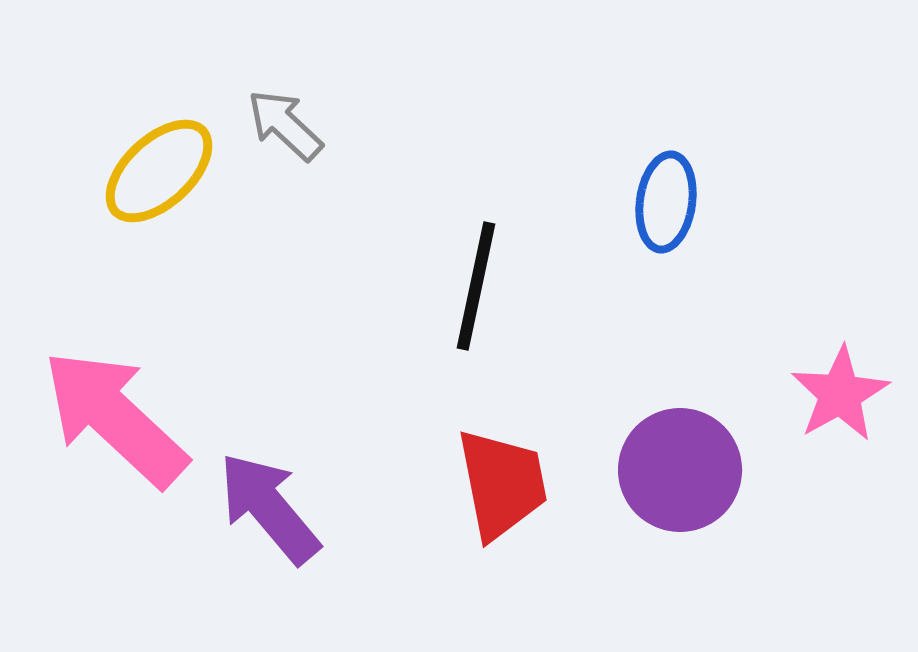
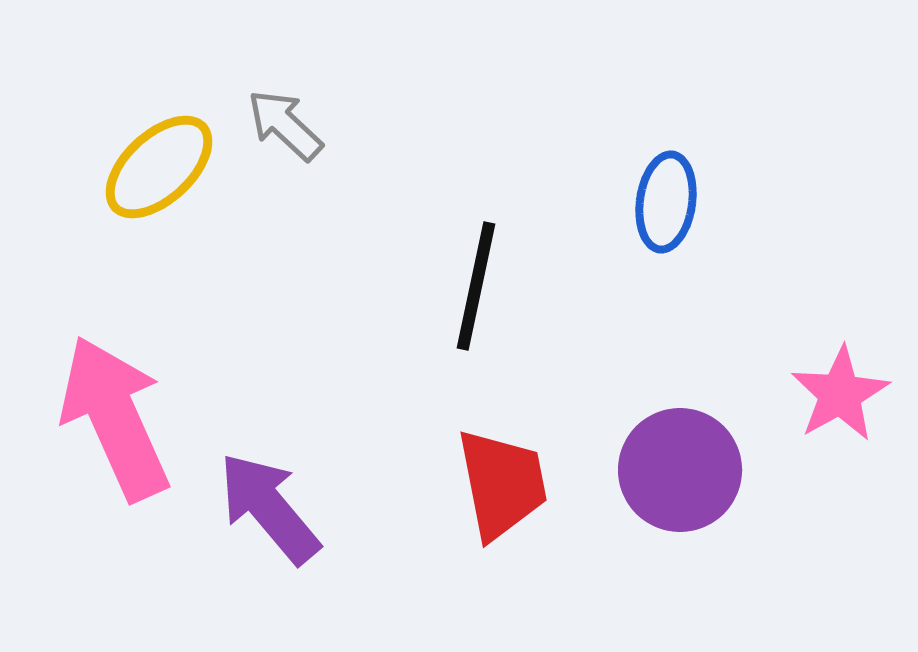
yellow ellipse: moved 4 px up
pink arrow: rotated 23 degrees clockwise
